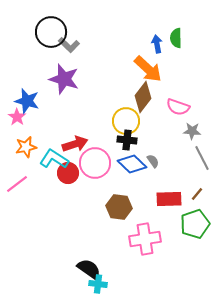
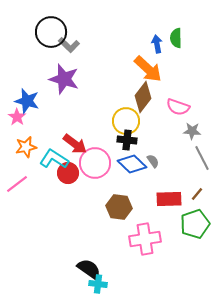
red arrow: rotated 55 degrees clockwise
